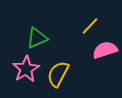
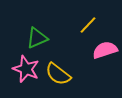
yellow line: moved 2 px left, 1 px up
pink star: rotated 20 degrees counterclockwise
yellow semicircle: rotated 80 degrees counterclockwise
